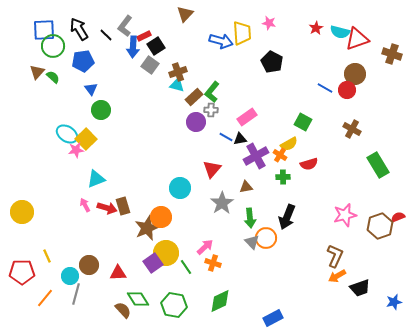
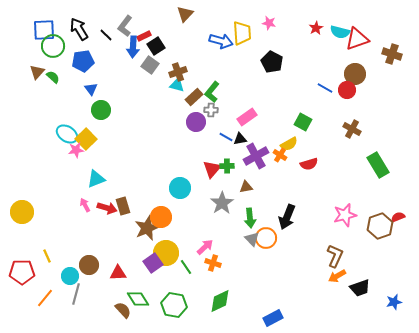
green cross at (283, 177): moved 56 px left, 11 px up
gray triangle at (252, 242): moved 3 px up
